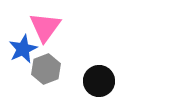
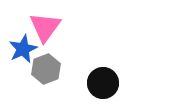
black circle: moved 4 px right, 2 px down
